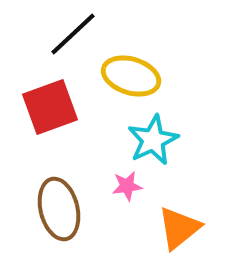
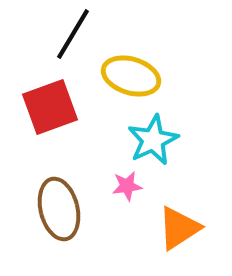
black line: rotated 16 degrees counterclockwise
orange triangle: rotated 6 degrees clockwise
